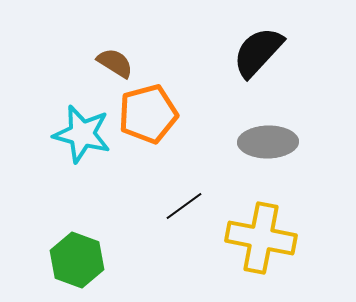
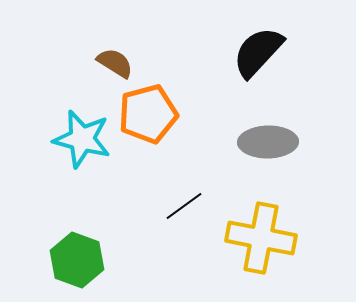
cyan star: moved 5 px down
